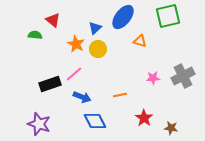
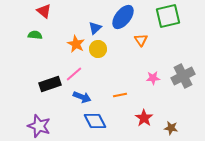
red triangle: moved 9 px left, 9 px up
orange triangle: moved 1 px right, 1 px up; rotated 40 degrees clockwise
purple star: moved 2 px down
